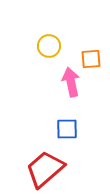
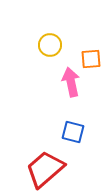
yellow circle: moved 1 px right, 1 px up
blue square: moved 6 px right, 3 px down; rotated 15 degrees clockwise
